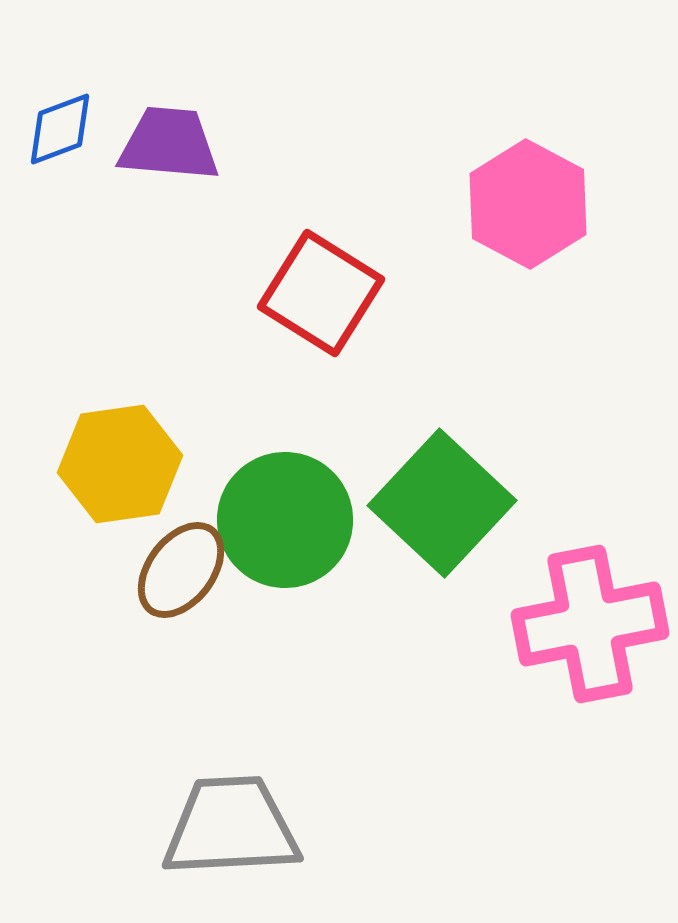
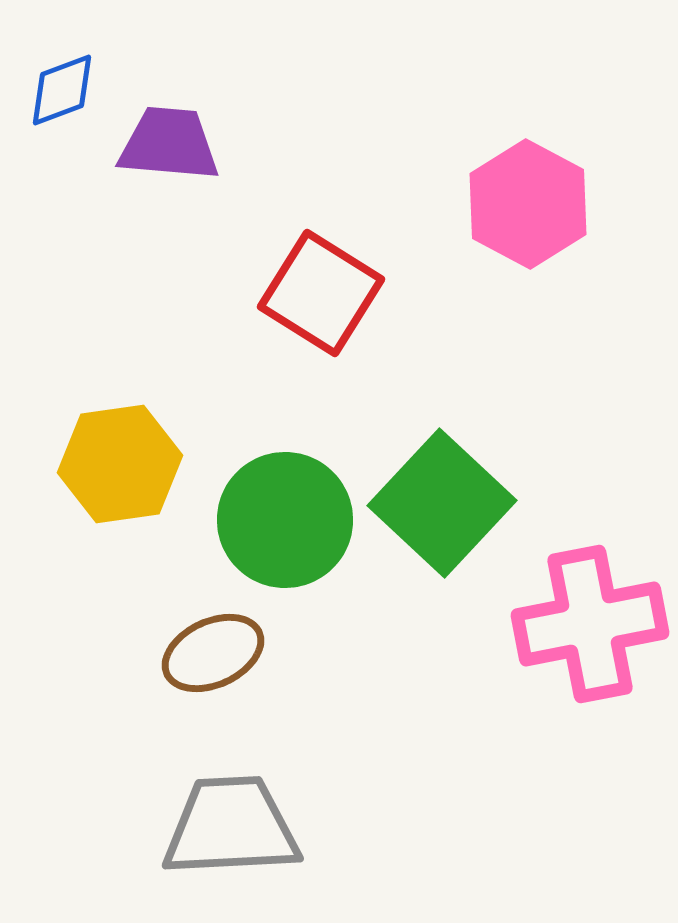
blue diamond: moved 2 px right, 39 px up
brown ellipse: moved 32 px right, 83 px down; rotated 28 degrees clockwise
